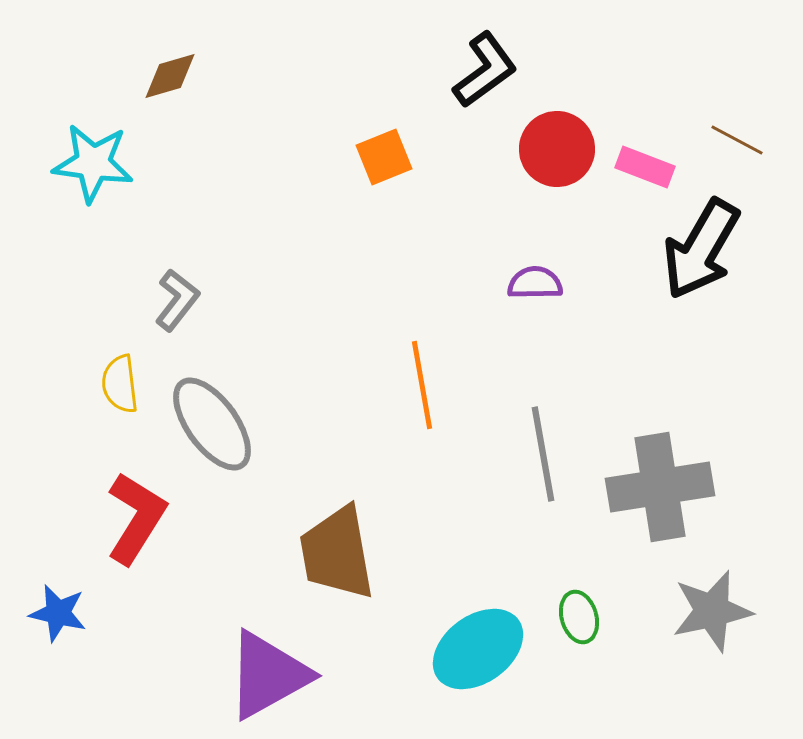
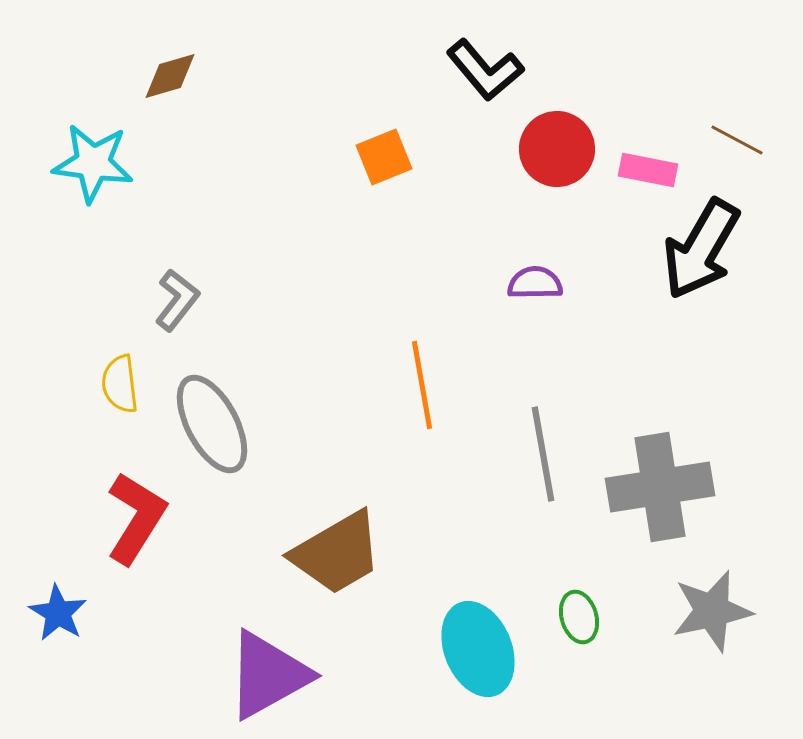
black L-shape: rotated 86 degrees clockwise
pink rectangle: moved 3 px right, 3 px down; rotated 10 degrees counterclockwise
gray ellipse: rotated 8 degrees clockwise
brown trapezoid: rotated 110 degrees counterclockwise
blue star: rotated 18 degrees clockwise
cyan ellipse: rotated 76 degrees counterclockwise
